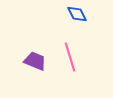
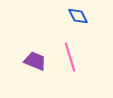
blue diamond: moved 1 px right, 2 px down
